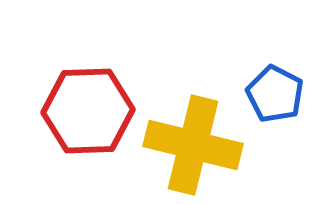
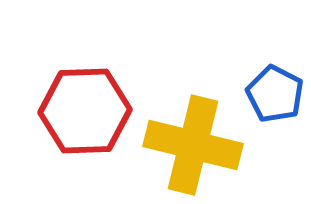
red hexagon: moved 3 px left
